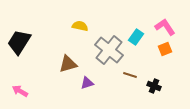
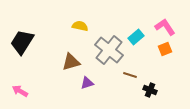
cyan rectangle: rotated 14 degrees clockwise
black trapezoid: moved 3 px right
brown triangle: moved 3 px right, 2 px up
black cross: moved 4 px left, 4 px down
